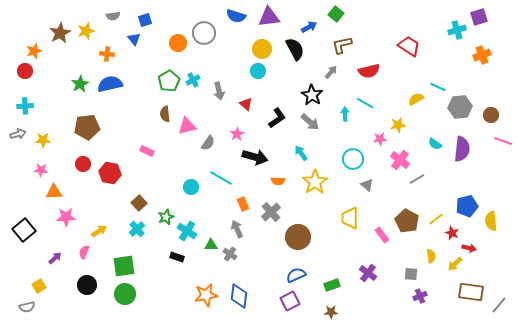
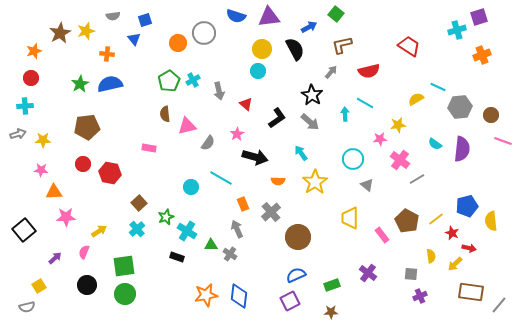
red circle at (25, 71): moved 6 px right, 7 px down
pink rectangle at (147, 151): moved 2 px right, 3 px up; rotated 16 degrees counterclockwise
